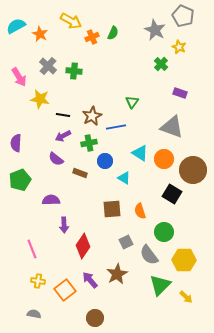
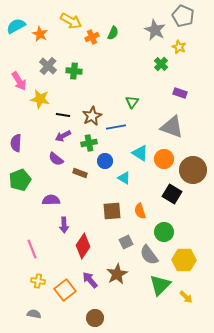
pink arrow at (19, 77): moved 4 px down
brown square at (112, 209): moved 2 px down
